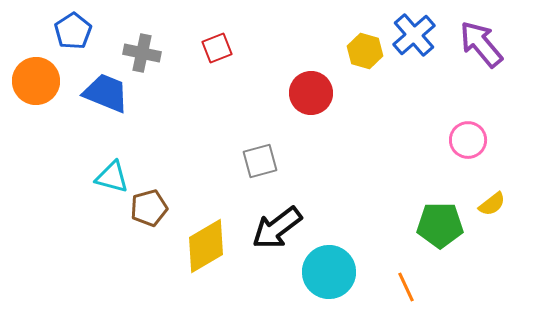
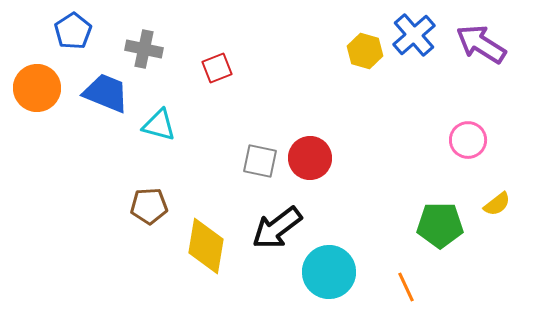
purple arrow: rotated 18 degrees counterclockwise
red square: moved 20 px down
gray cross: moved 2 px right, 4 px up
orange circle: moved 1 px right, 7 px down
red circle: moved 1 px left, 65 px down
gray square: rotated 27 degrees clockwise
cyan triangle: moved 47 px right, 52 px up
yellow semicircle: moved 5 px right
brown pentagon: moved 2 px up; rotated 12 degrees clockwise
yellow diamond: rotated 50 degrees counterclockwise
